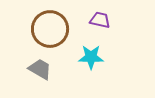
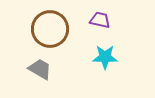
cyan star: moved 14 px right
